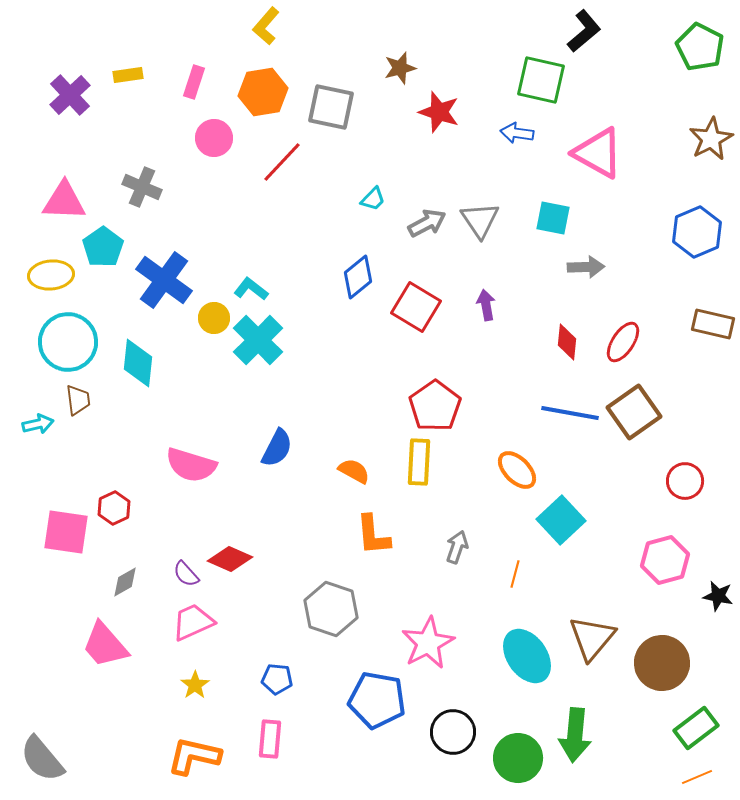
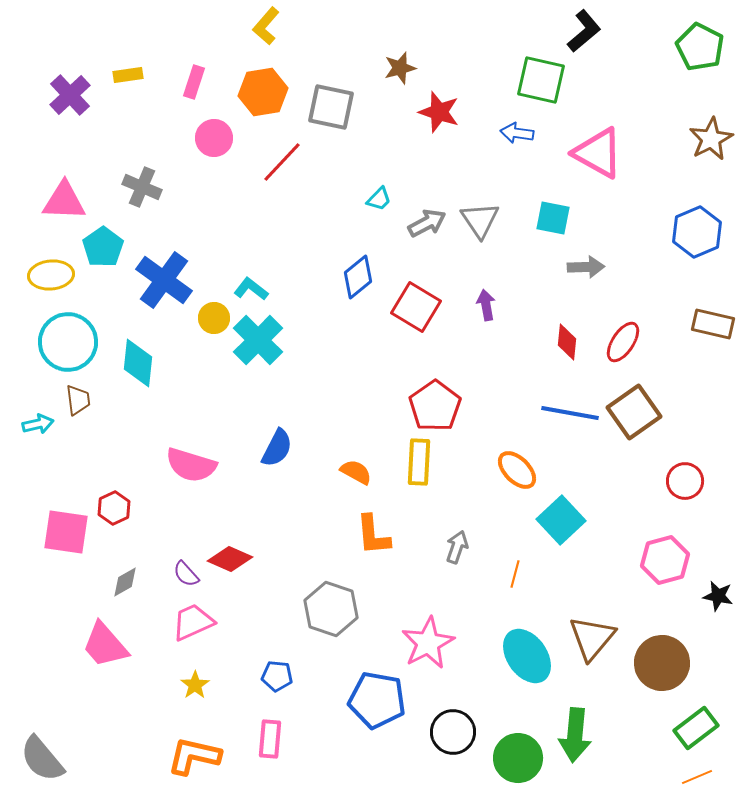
cyan trapezoid at (373, 199): moved 6 px right
orange semicircle at (354, 471): moved 2 px right, 1 px down
blue pentagon at (277, 679): moved 3 px up
